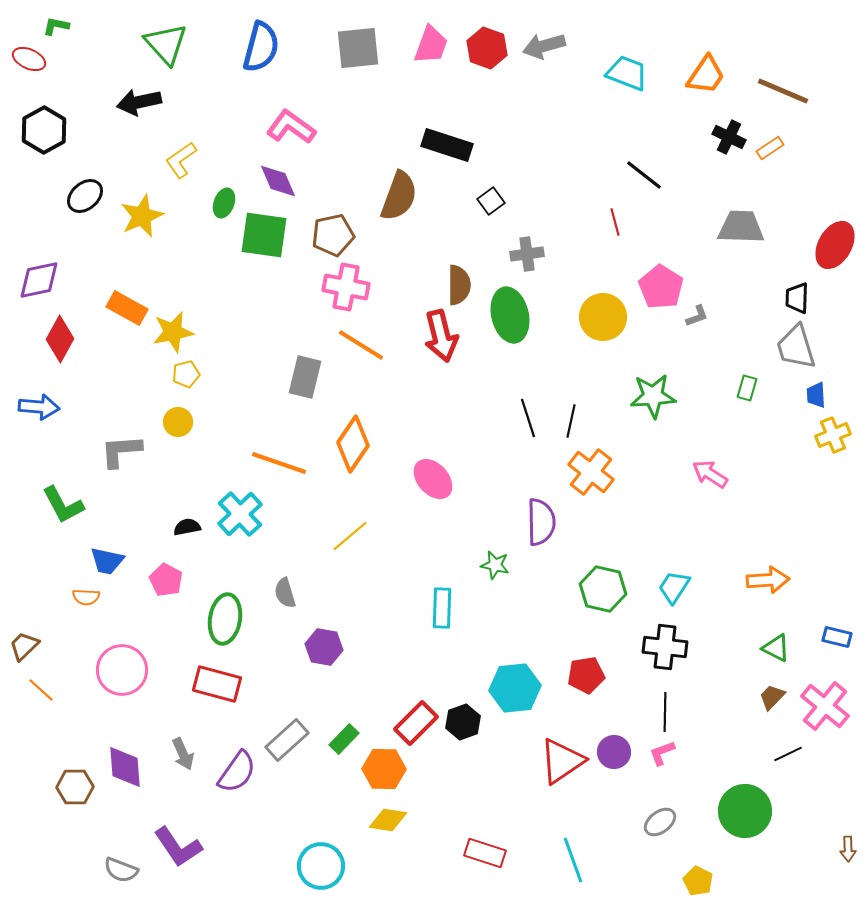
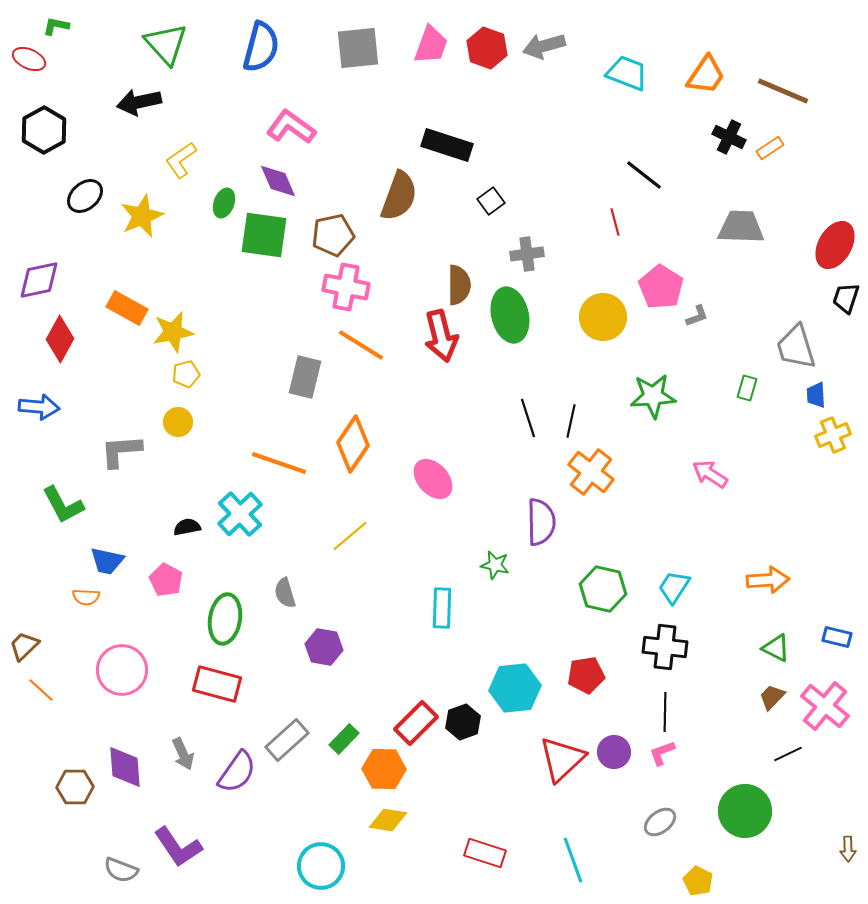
black trapezoid at (797, 298): moved 49 px right; rotated 16 degrees clockwise
red triangle at (562, 761): moved 2 px up; rotated 9 degrees counterclockwise
